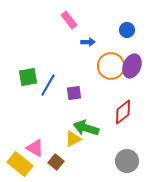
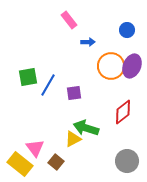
pink triangle: rotated 24 degrees clockwise
